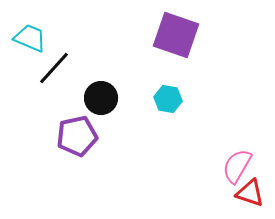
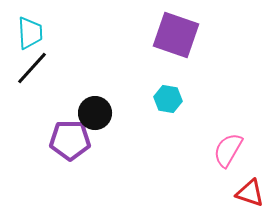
cyan trapezoid: moved 5 px up; rotated 64 degrees clockwise
black line: moved 22 px left
black circle: moved 6 px left, 15 px down
purple pentagon: moved 7 px left, 4 px down; rotated 12 degrees clockwise
pink semicircle: moved 9 px left, 16 px up
